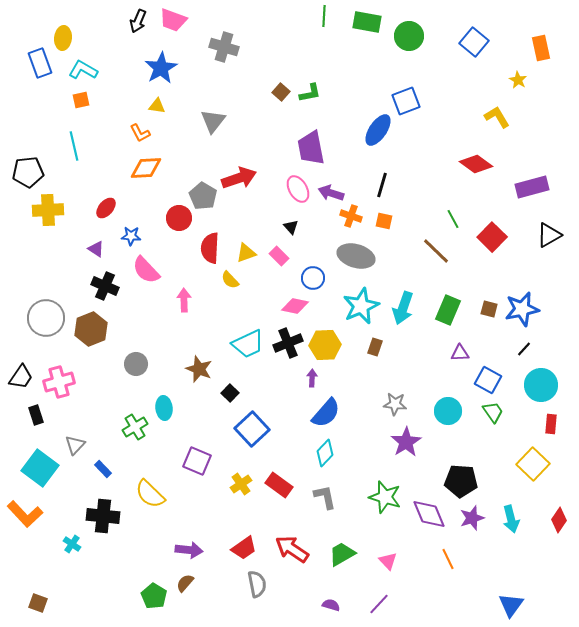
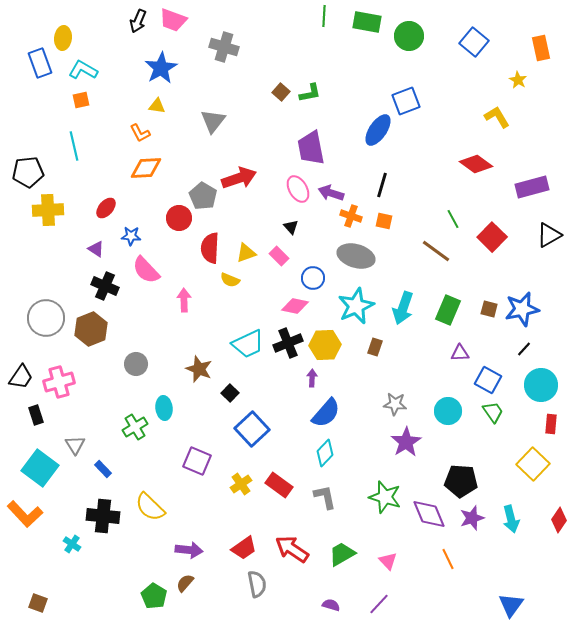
brown line at (436, 251): rotated 8 degrees counterclockwise
yellow semicircle at (230, 280): rotated 24 degrees counterclockwise
cyan star at (361, 306): moved 5 px left
gray triangle at (75, 445): rotated 15 degrees counterclockwise
yellow semicircle at (150, 494): moved 13 px down
